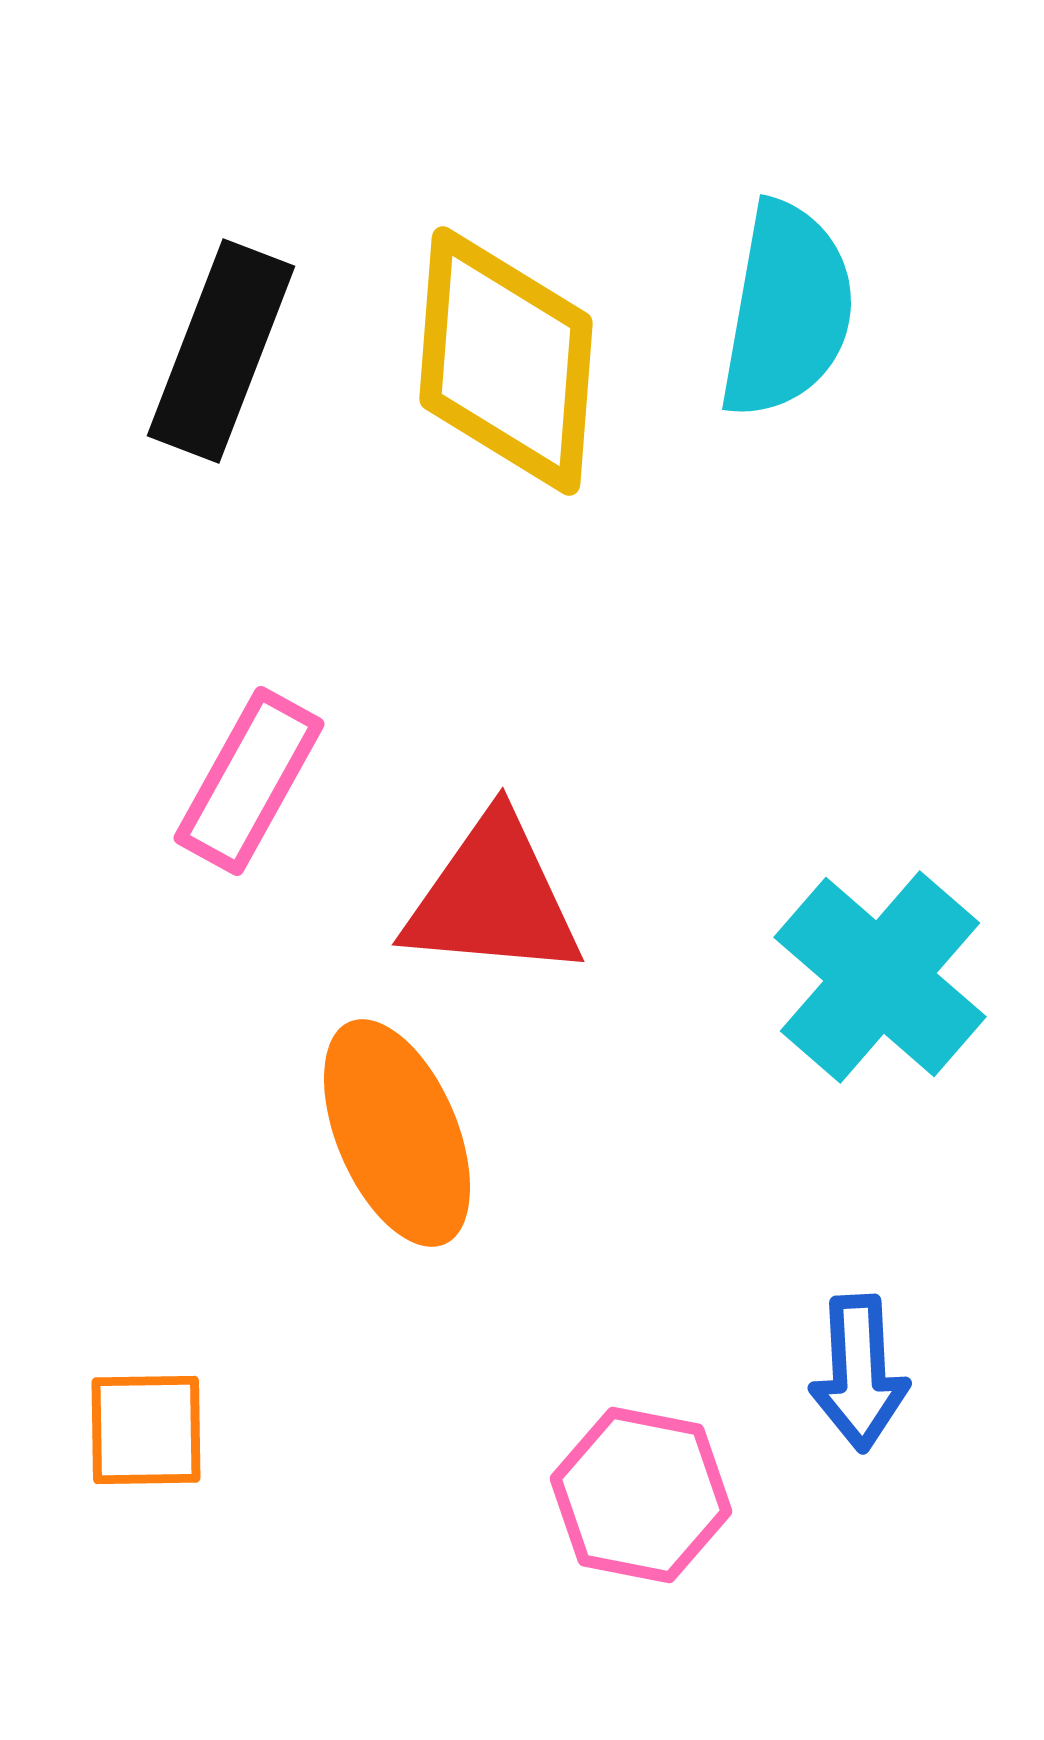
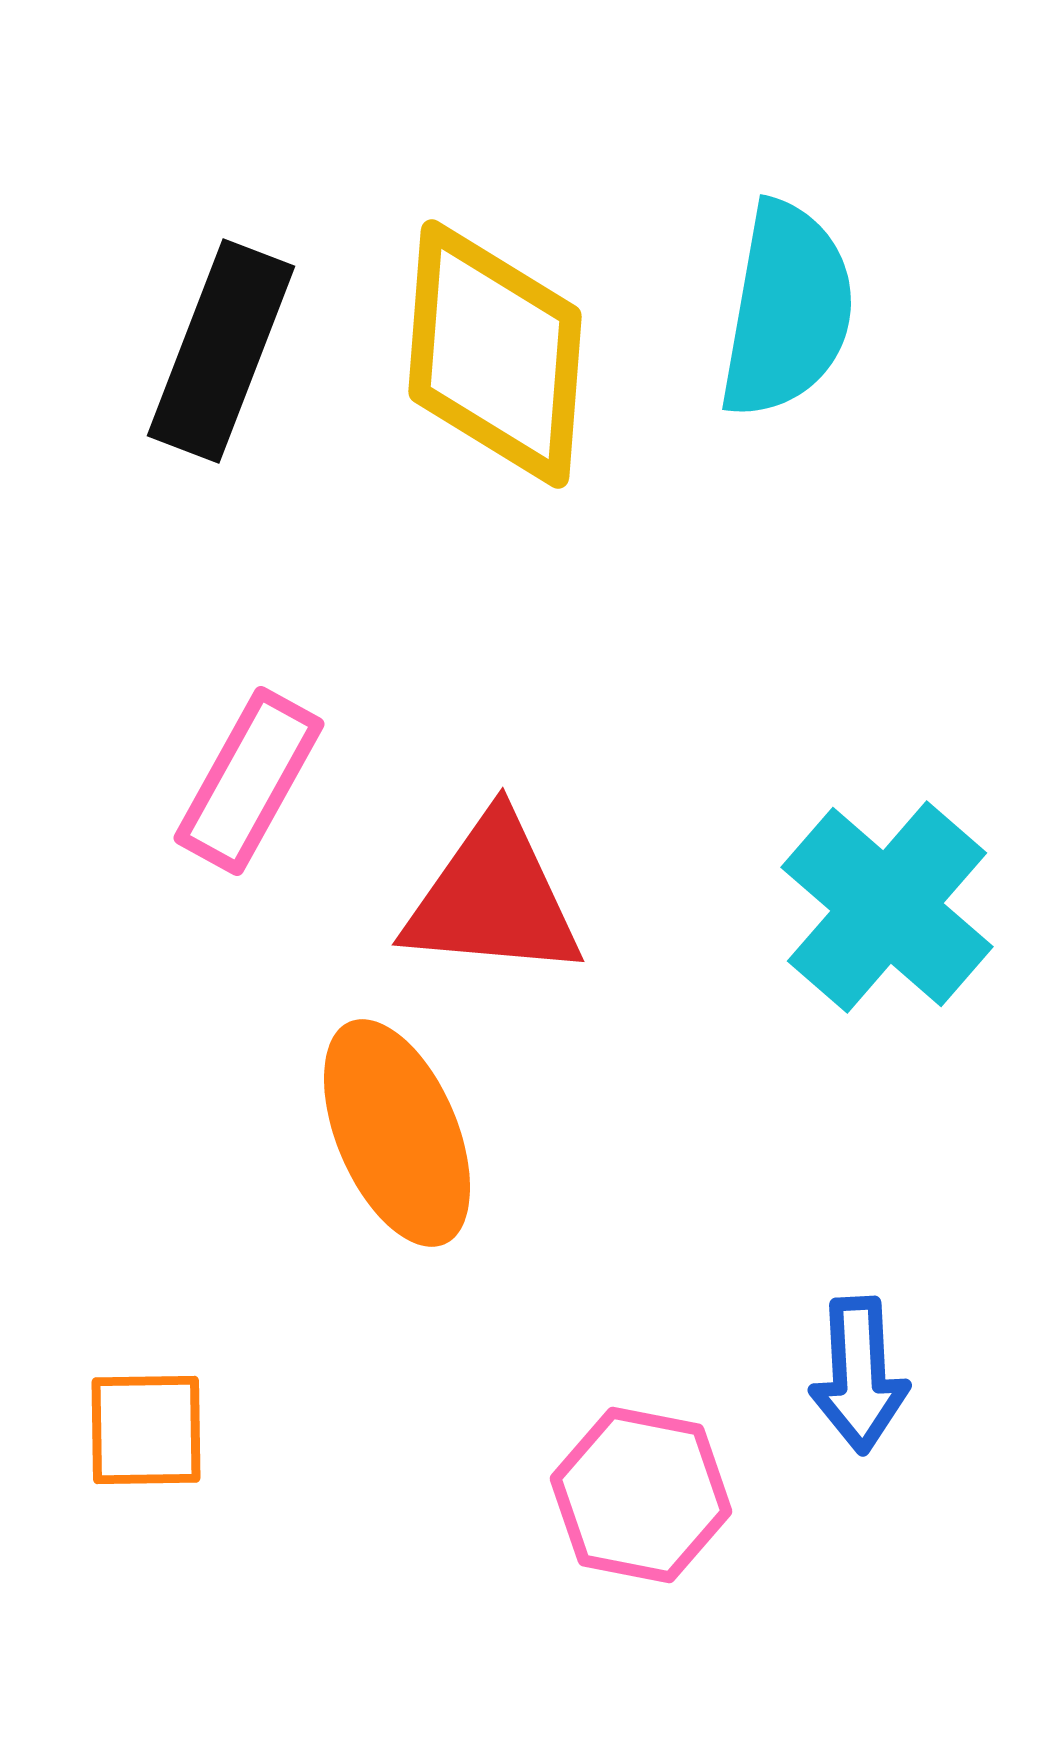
yellow diamond: moved 11 px left, 7 px up
cyan cross: moved 7 px right, 70 px up
blue arrow: moved 2 px down
